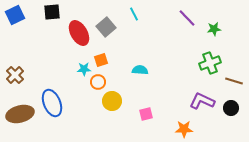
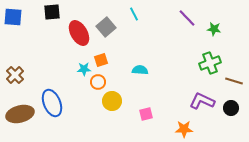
blue square: moved 2 px left, 2 px down; rotated 30 degrees clockwise
green star: rotated 16 degrees clockwise
